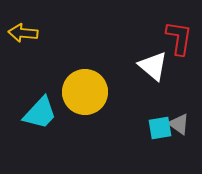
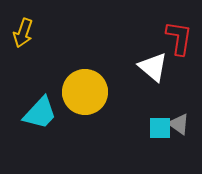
yellow arrow: rotated 76 degrees counterclockwise
white triangle: moved 1 px down
cyan square: rotated 10 degrees clockwise
